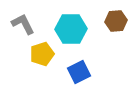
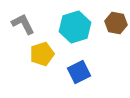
brown hexagon: moved 2 px down; rotated 15 degrees clockwise
cyan hexagon: moved 4 px right, 2 px up; rotated 16 degrees counterclockwise
